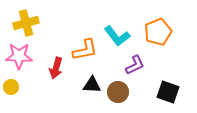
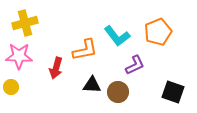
yellow cross: moved 1 px left
black square: moved 5 px right
